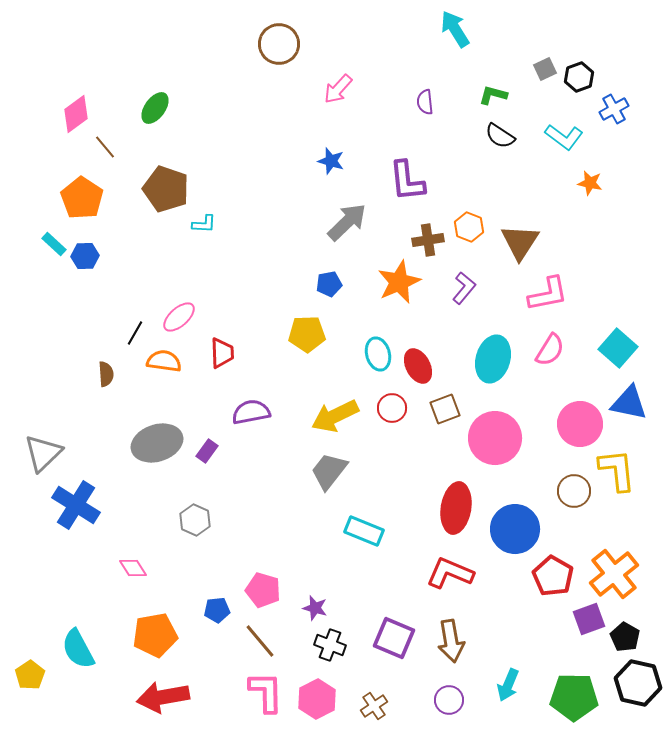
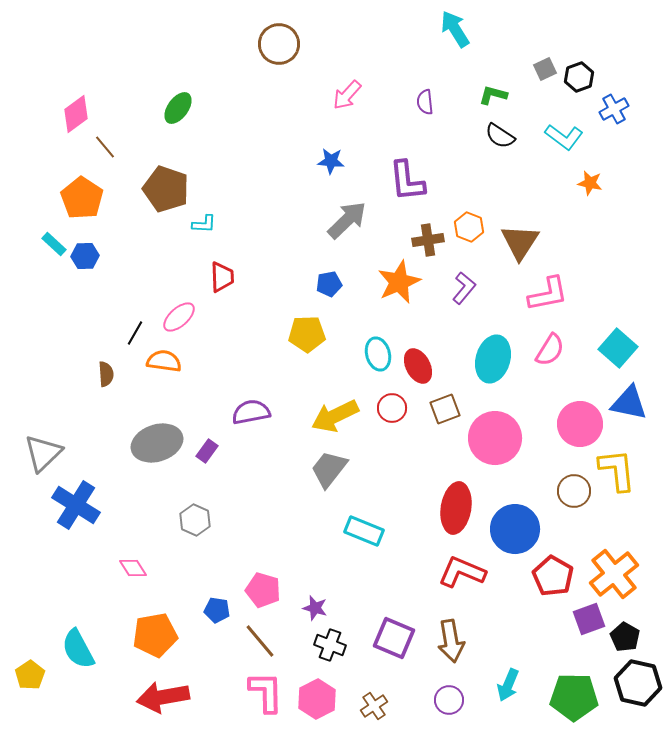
pink arrow at (338, 89): moved 9 px right, 6 px down
green ellipse at (155, 108): moved 23 px right
blue star at (331, 161): rotated 12 degrees counterclockwise
gray arrow at (347, 222): moved 2 px up
red trapezoid at (222, 353): moved 76 px up
gray trapezoid at (329, 471): moved 2 px up
red L-shape at (450, 573): moved 12 px right, 1 px up
blue pentagon at (217, 610): rotated 15 degrees clockwise
